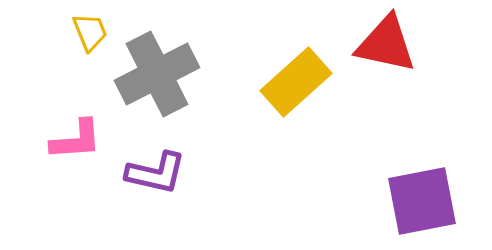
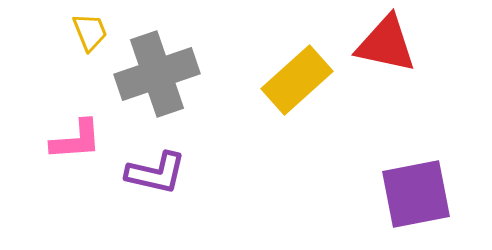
gray cross: rotated 8 degrees clockwise
yellow rectangle: moved 1 px right, 2 px up
purple square: moved 6 px left, 7 px up
